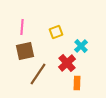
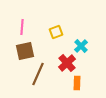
brown line: rotated 10 degrees counterclockwise
